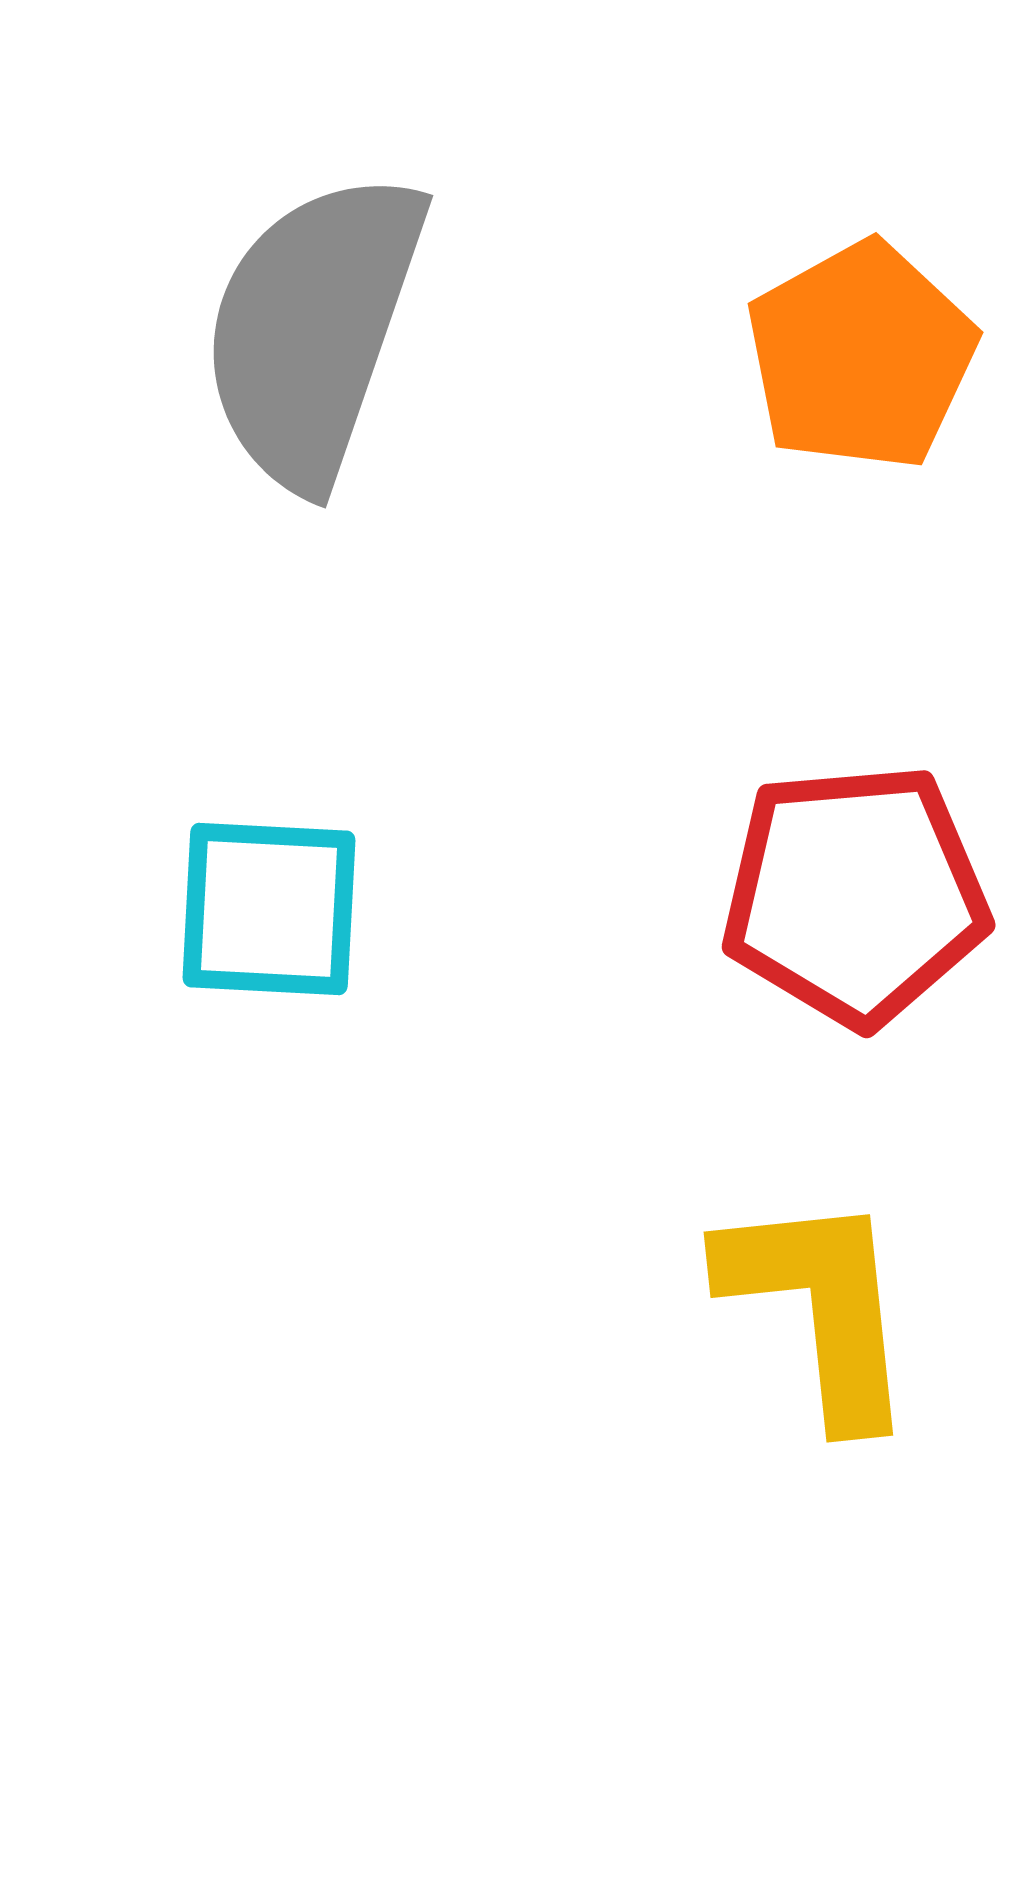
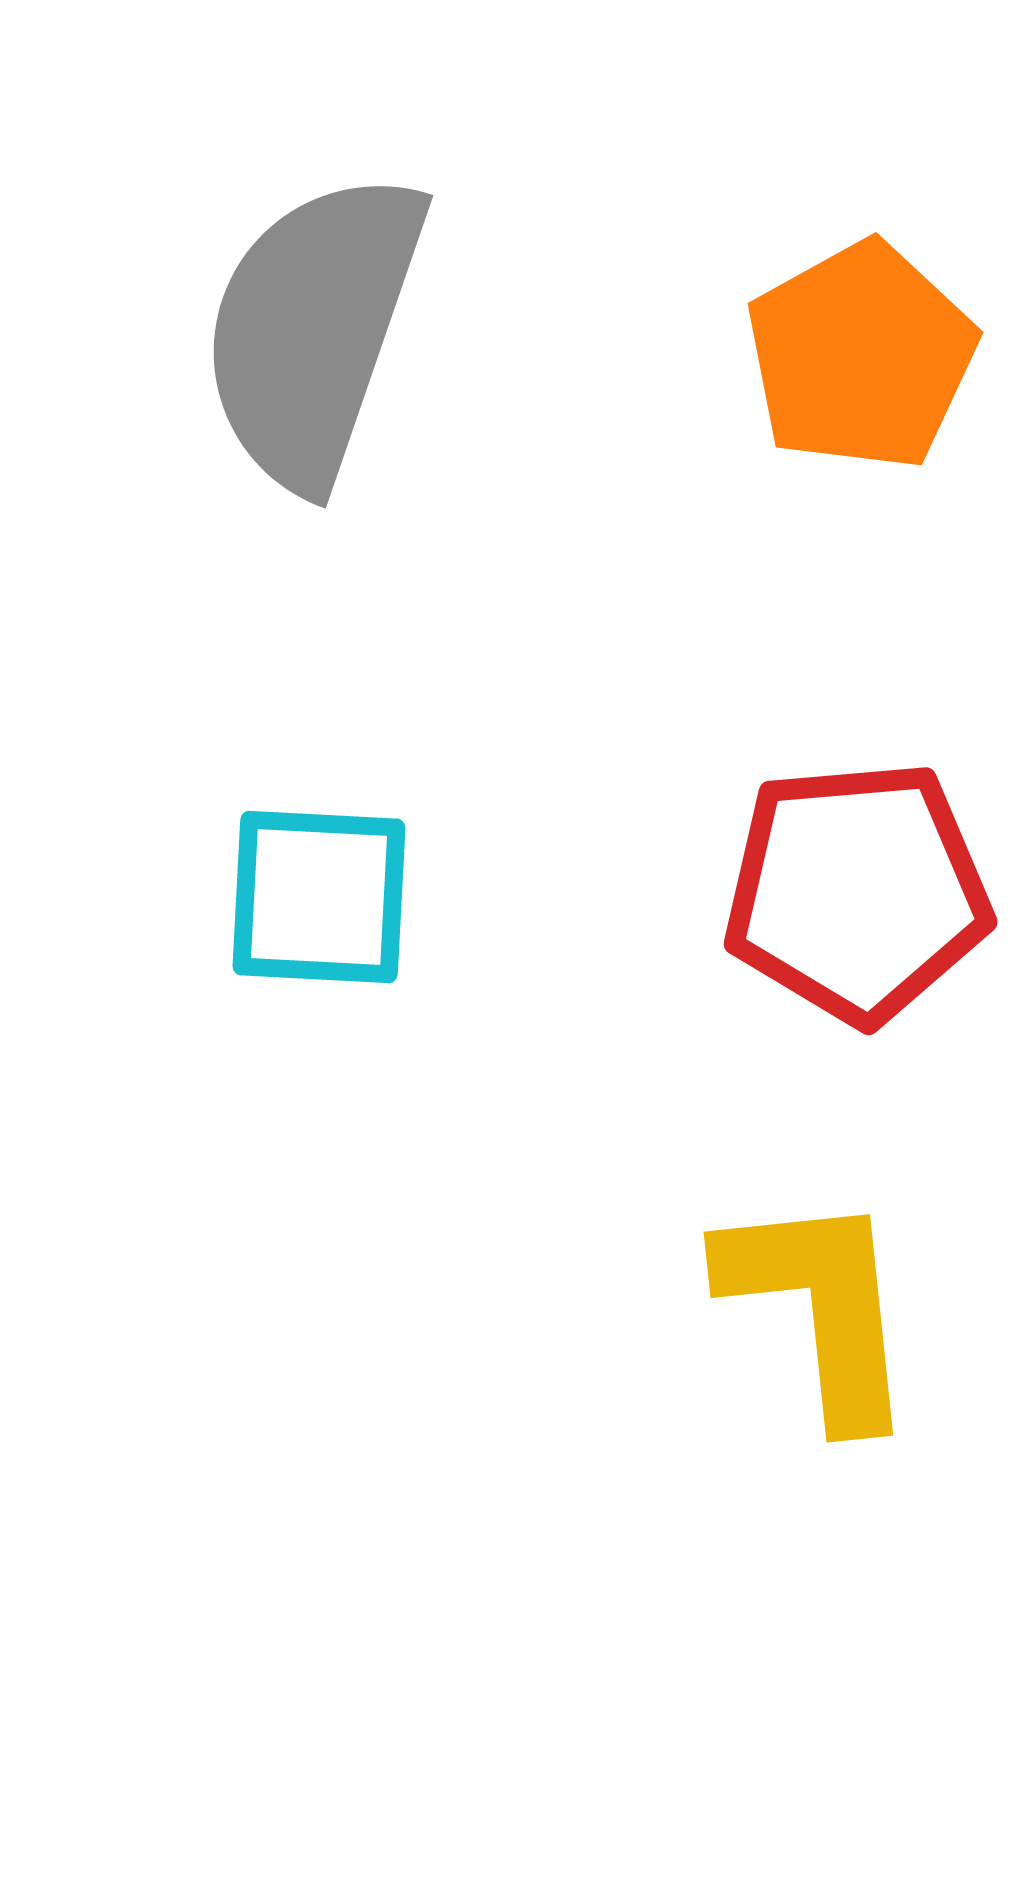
red pentagon: moved 2 px right, 3 px up
cyan square: moved 50 px right, 12 px up
